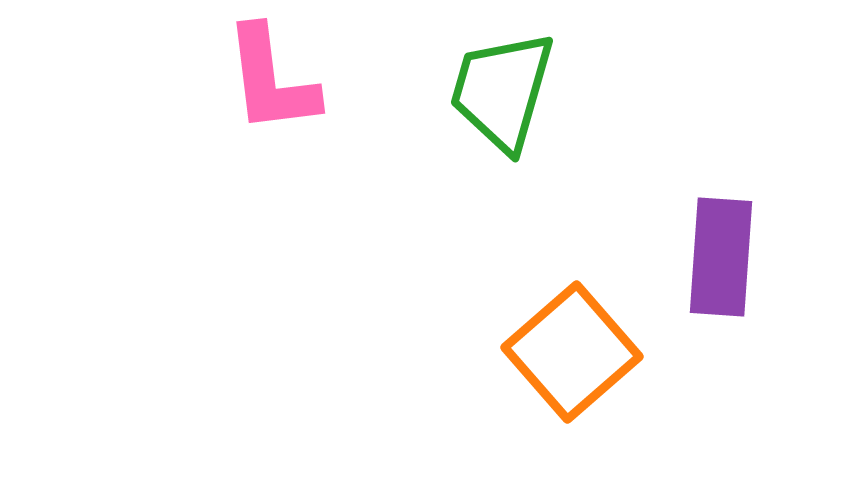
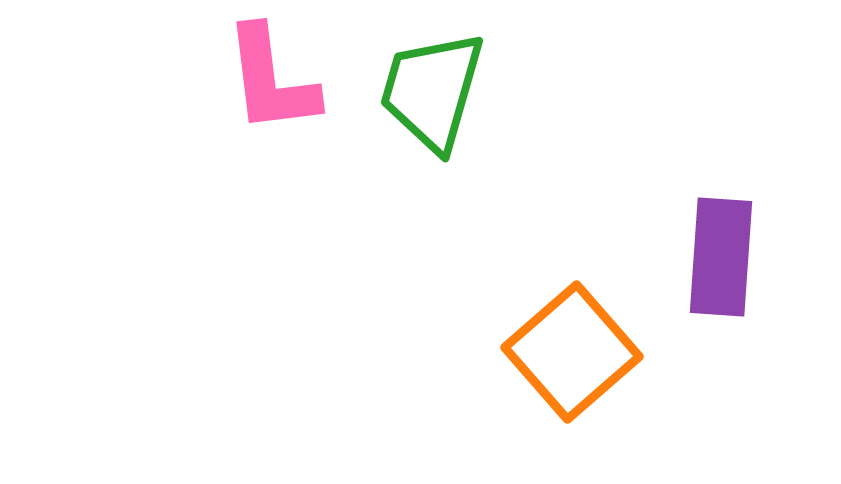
green trapezoid: moved 70 px left
